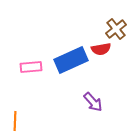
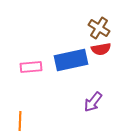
brown cross: moved 17 px left, 1 px up; rotated 20 degrees counterclockwise
blue rectangle: rotated 12 degrees clockwise
purple arrow: rotated 80 degrees clockwise
orange line: moved 5 px right
